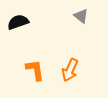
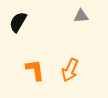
gray triangle: rotated 42 degrees counterclockwise
black semicircle: rotated 40 degrees counterclockwise
